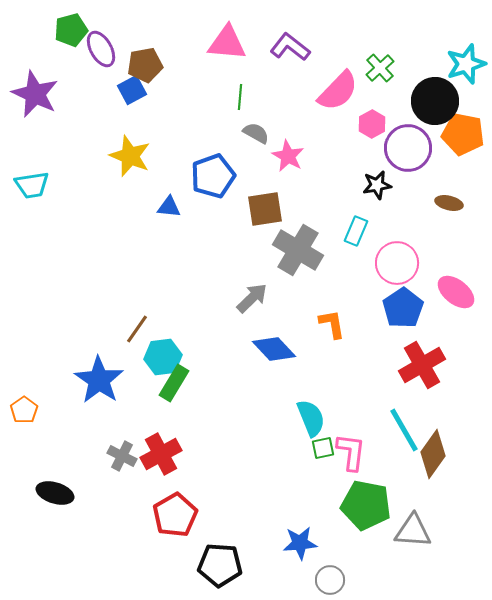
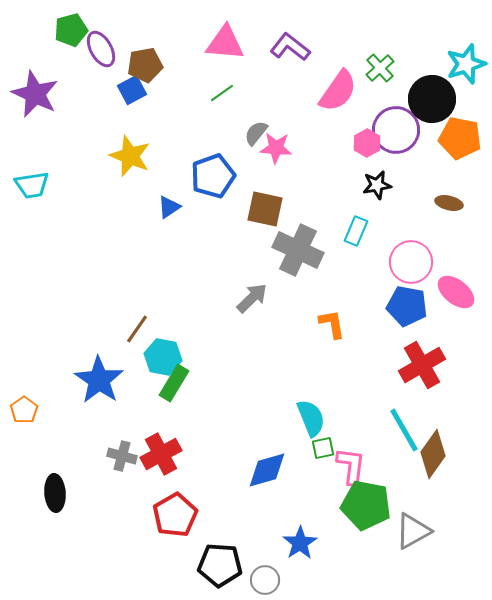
pink triangle at (227, 43): moved 2 px left
pink semicircle at (338, 91): rotated 9 degrees counterclockwise
green line at (240, 97): moved 18 px left, 4 px up; rotated 50 degrees clockwise
black circle at (435, 101): moved 3 px left, 2 px up
pink hexagon at (372, 124): moved 5 px left, 19 px down
gray semicircle at (256, 133): rotated 80 degrees counterclockwise
orange pentagon at (463, 134): moved 3 px left, 4 px down
purple circle at (408, 148): moved 12 px left, 18 px up
pink star at (288, 156): moved 12 px left, 8 px up; rotated 24 degrees counterclockwise
blue triangle at (169, 207): rotated 40 degrees counterclockwise
brown square at (265, 209): rotated 21 degrees clockwise
gray cross at (298, 250): rotated 6 degrees counterclockwise
pink circle at (397, 263): moved 14 px right, 1 px up
blue pentagon at (403, 308): moved 4 px right, 2 px up; rotated 27 degrees counterclockwise
blue diamond at (274, 349): moved 7 px left, 121 px down; rotated 63 degrees counterclockwise
cyan hexagon at (163, 357): rotated 18 degrees clockwise
pink L-shape at (351, 452): moved 14 px down
gray cross at (122, 456): rotated 12 degrees counterclockwise
black ellipse at (55, 493): rotated 69 degrees clockwise
gray triangle at (413, 531): rotated 33 degrees counterclockwise
blue star at (300, 543): rotated 28 degrees counterclockwise
gray circle at (330, 580): moved 65 px left
